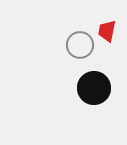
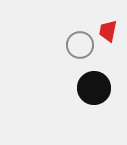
red trapezoid: moved 1 px right
